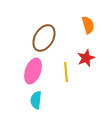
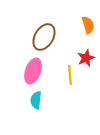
brown ellipse: moved 1 px up
yellow line: moved 4 px right, 3 px down
